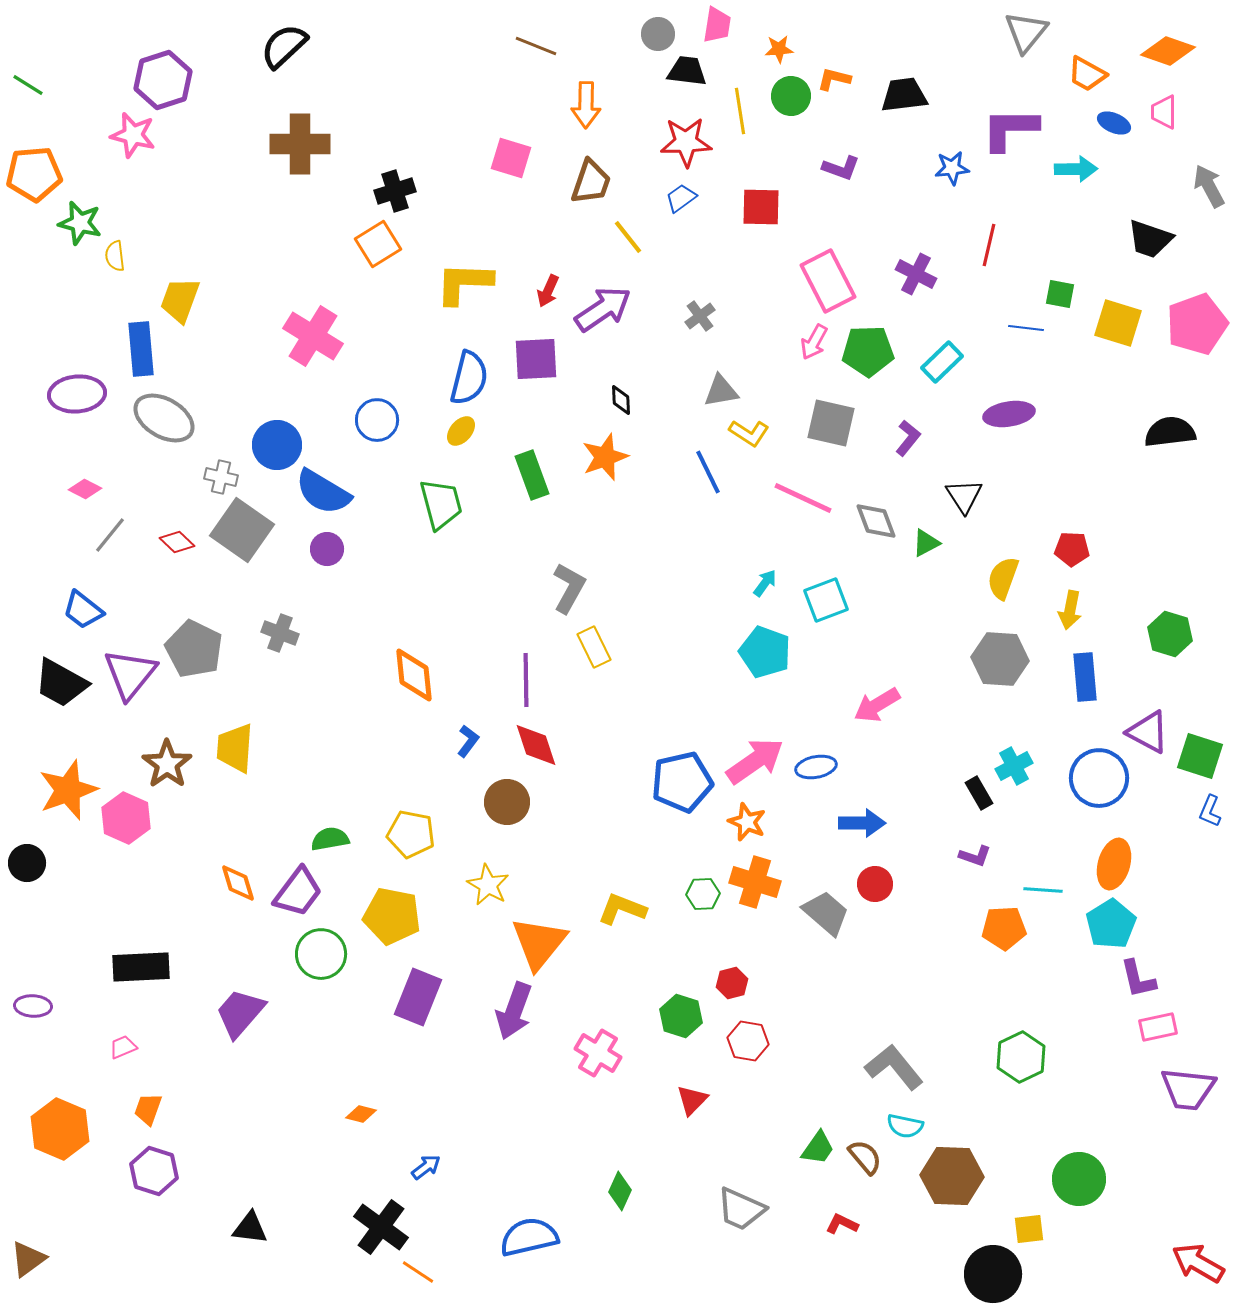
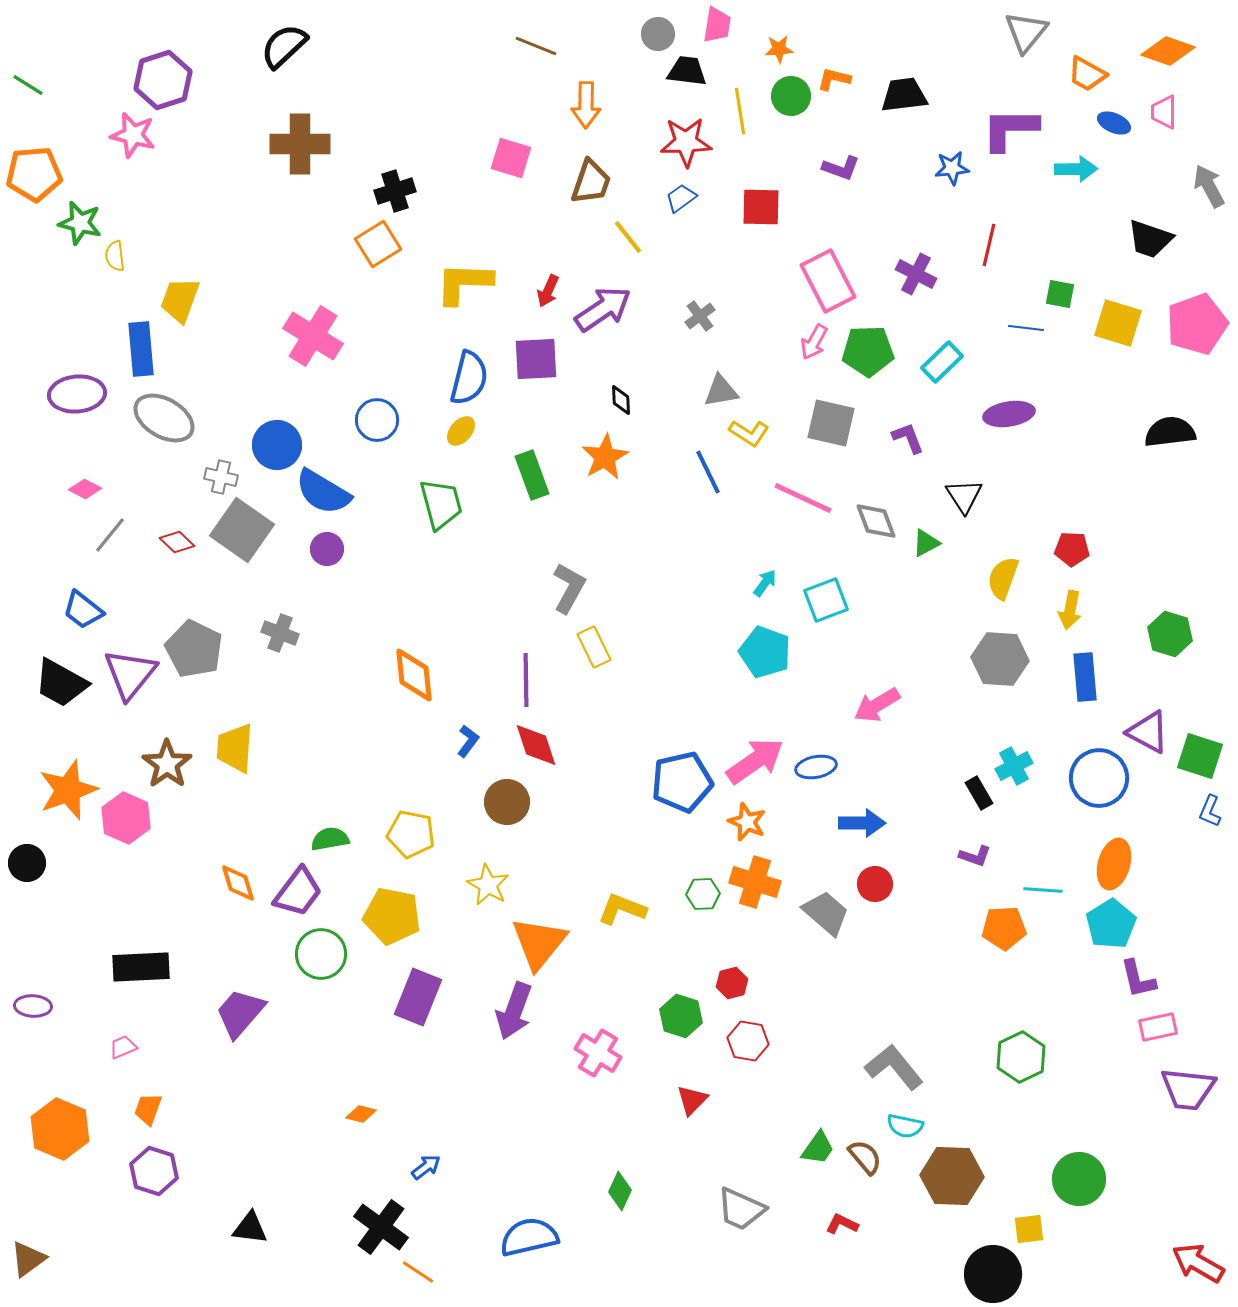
purple L-shape at (908, 438): rotated 60 degrees counterclockwise
orange star at (605, 457): rotated 9 degrees counterclockwise
